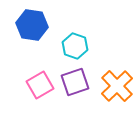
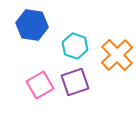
orange cross: moved 31 px up
